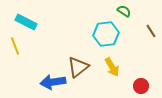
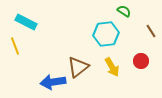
red circle: moved 25 px up
